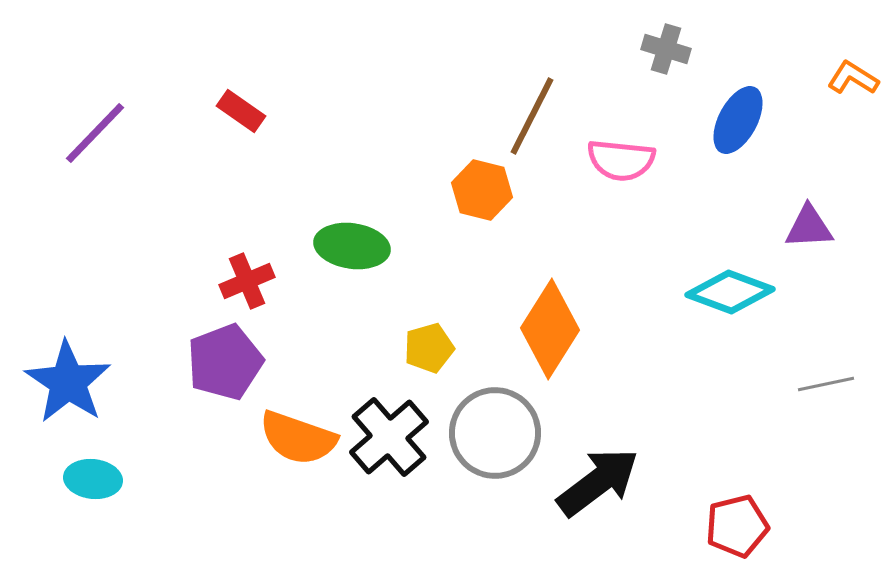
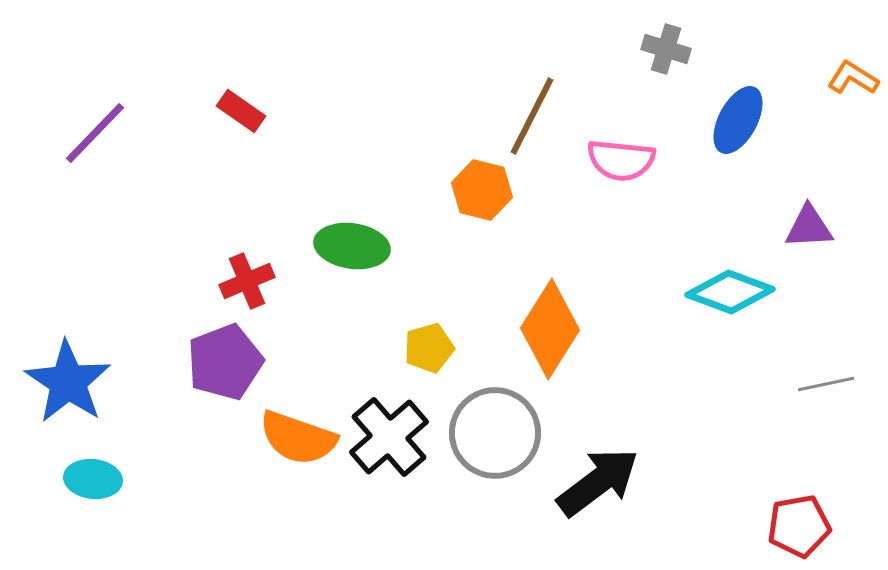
red pentagon: moved 62 px right; rotated 4 degrees clockwise
